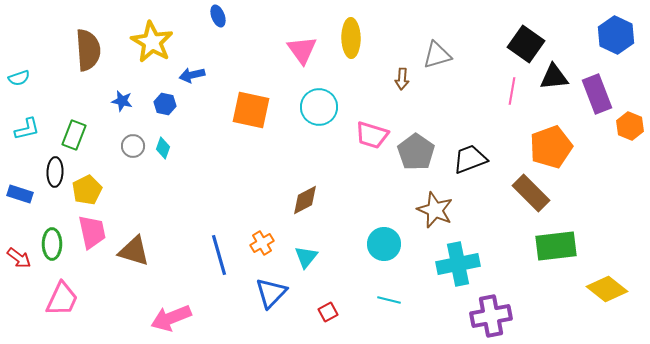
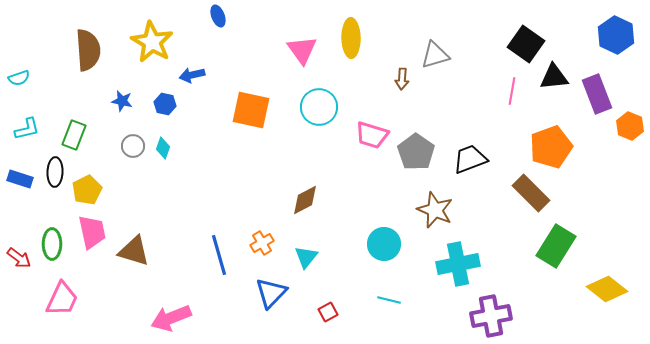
gray triangle at (437, 55): moved 2 px left
blue rectangle at (20, 194): moved 15 px up
green rectangle at (556, 246): rotated 51 degrees counterclockwise
